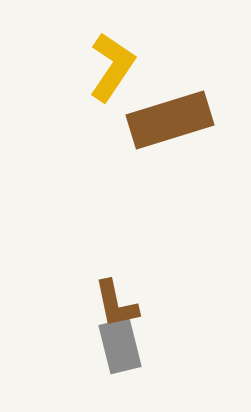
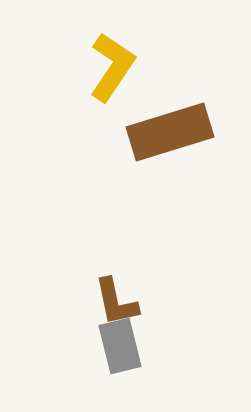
brown rectangle: moved 12 px down
brown L-shape: moved 2 px up
